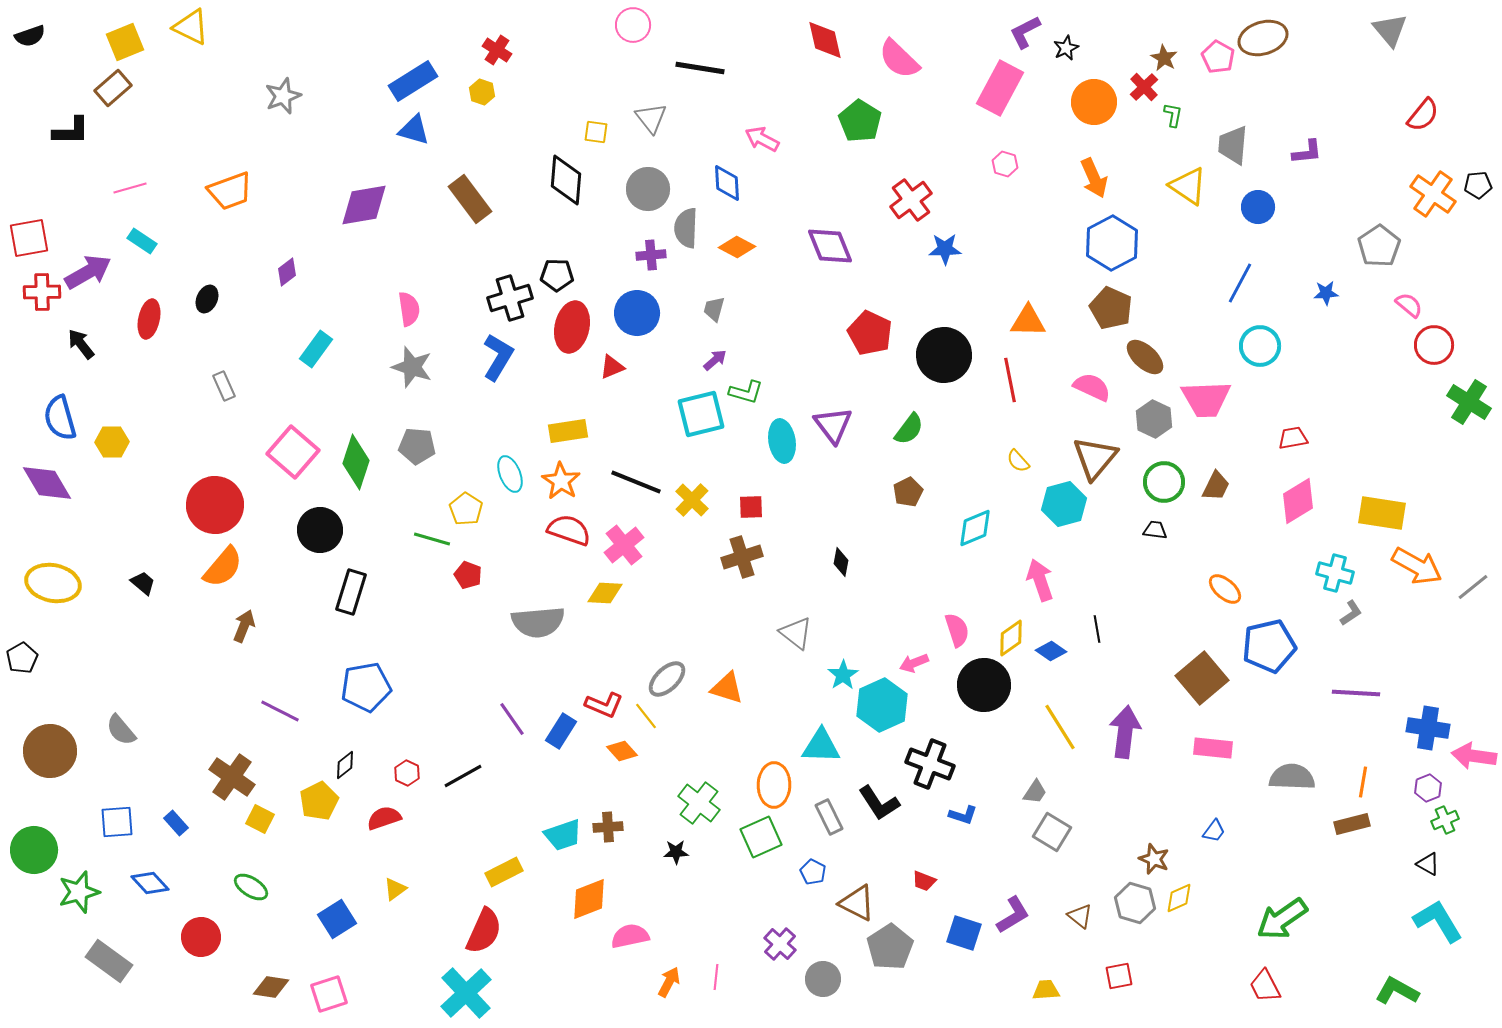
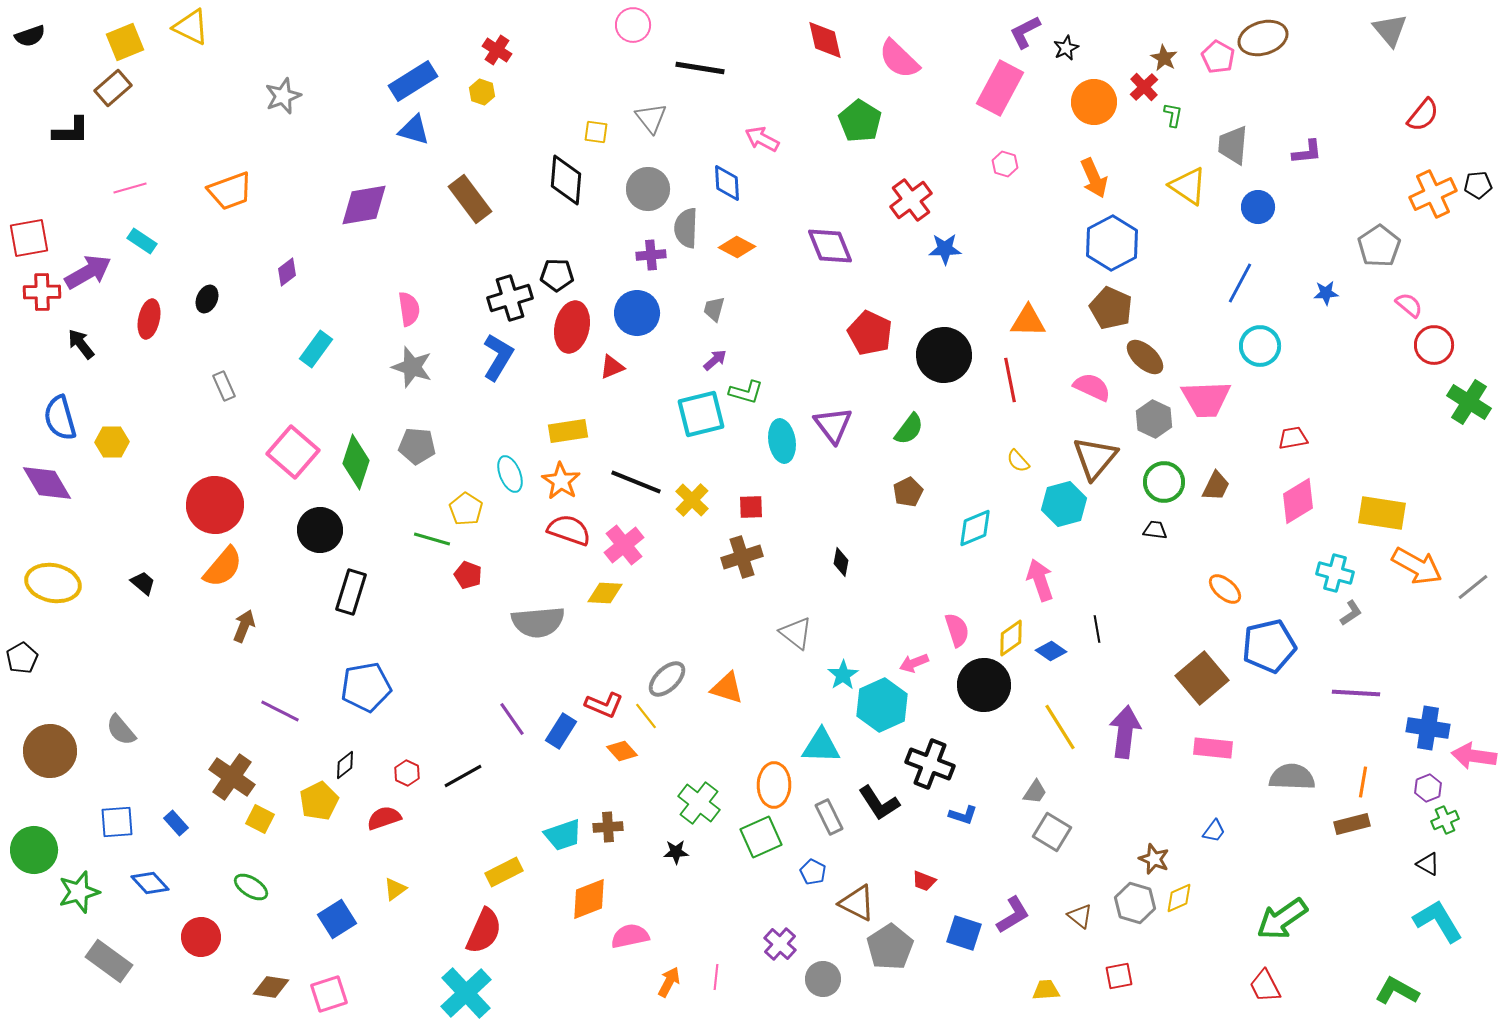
orange cross at (1433, 194): rotated 30 degrees clockwise
